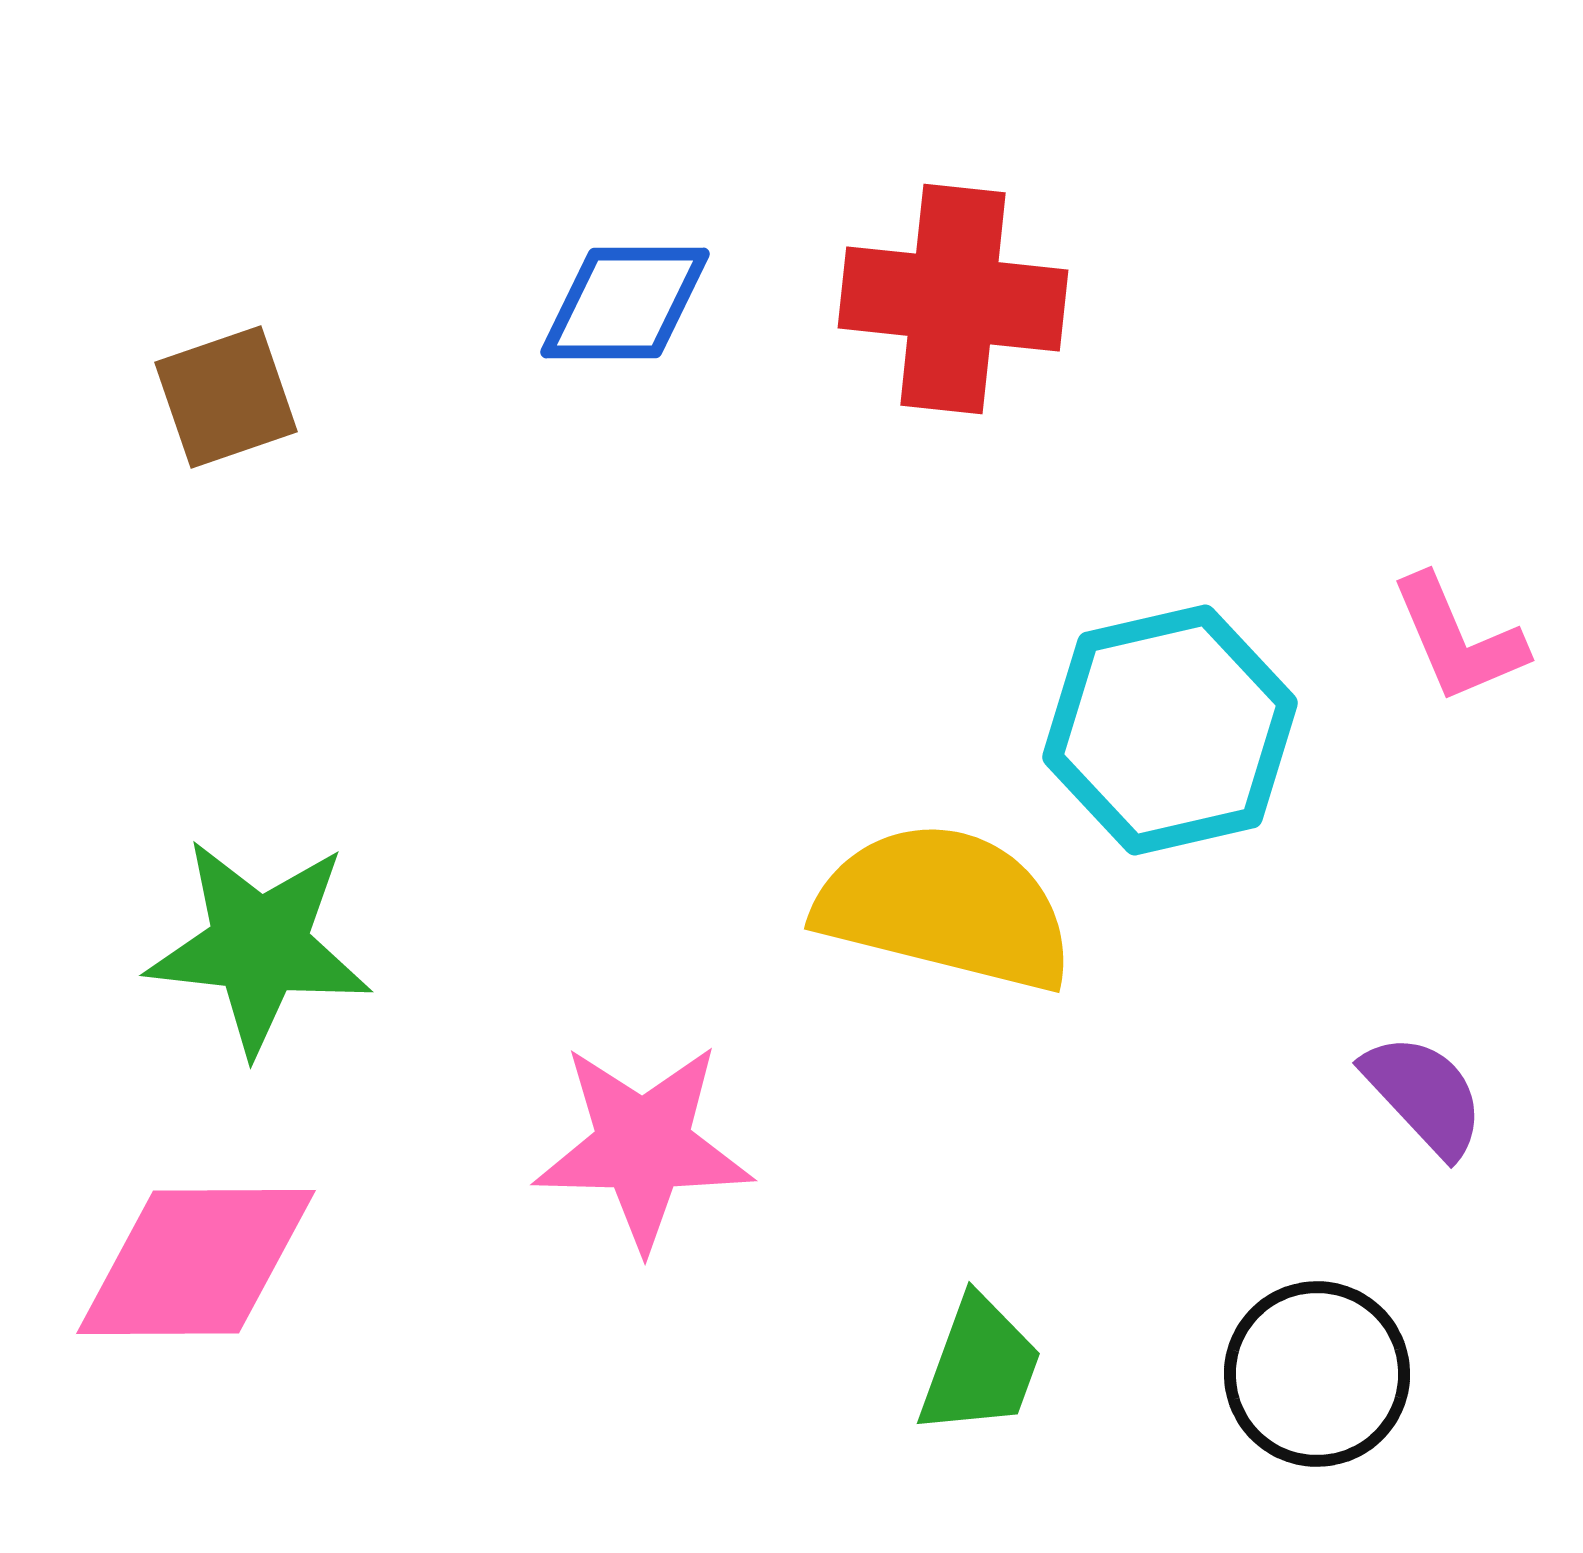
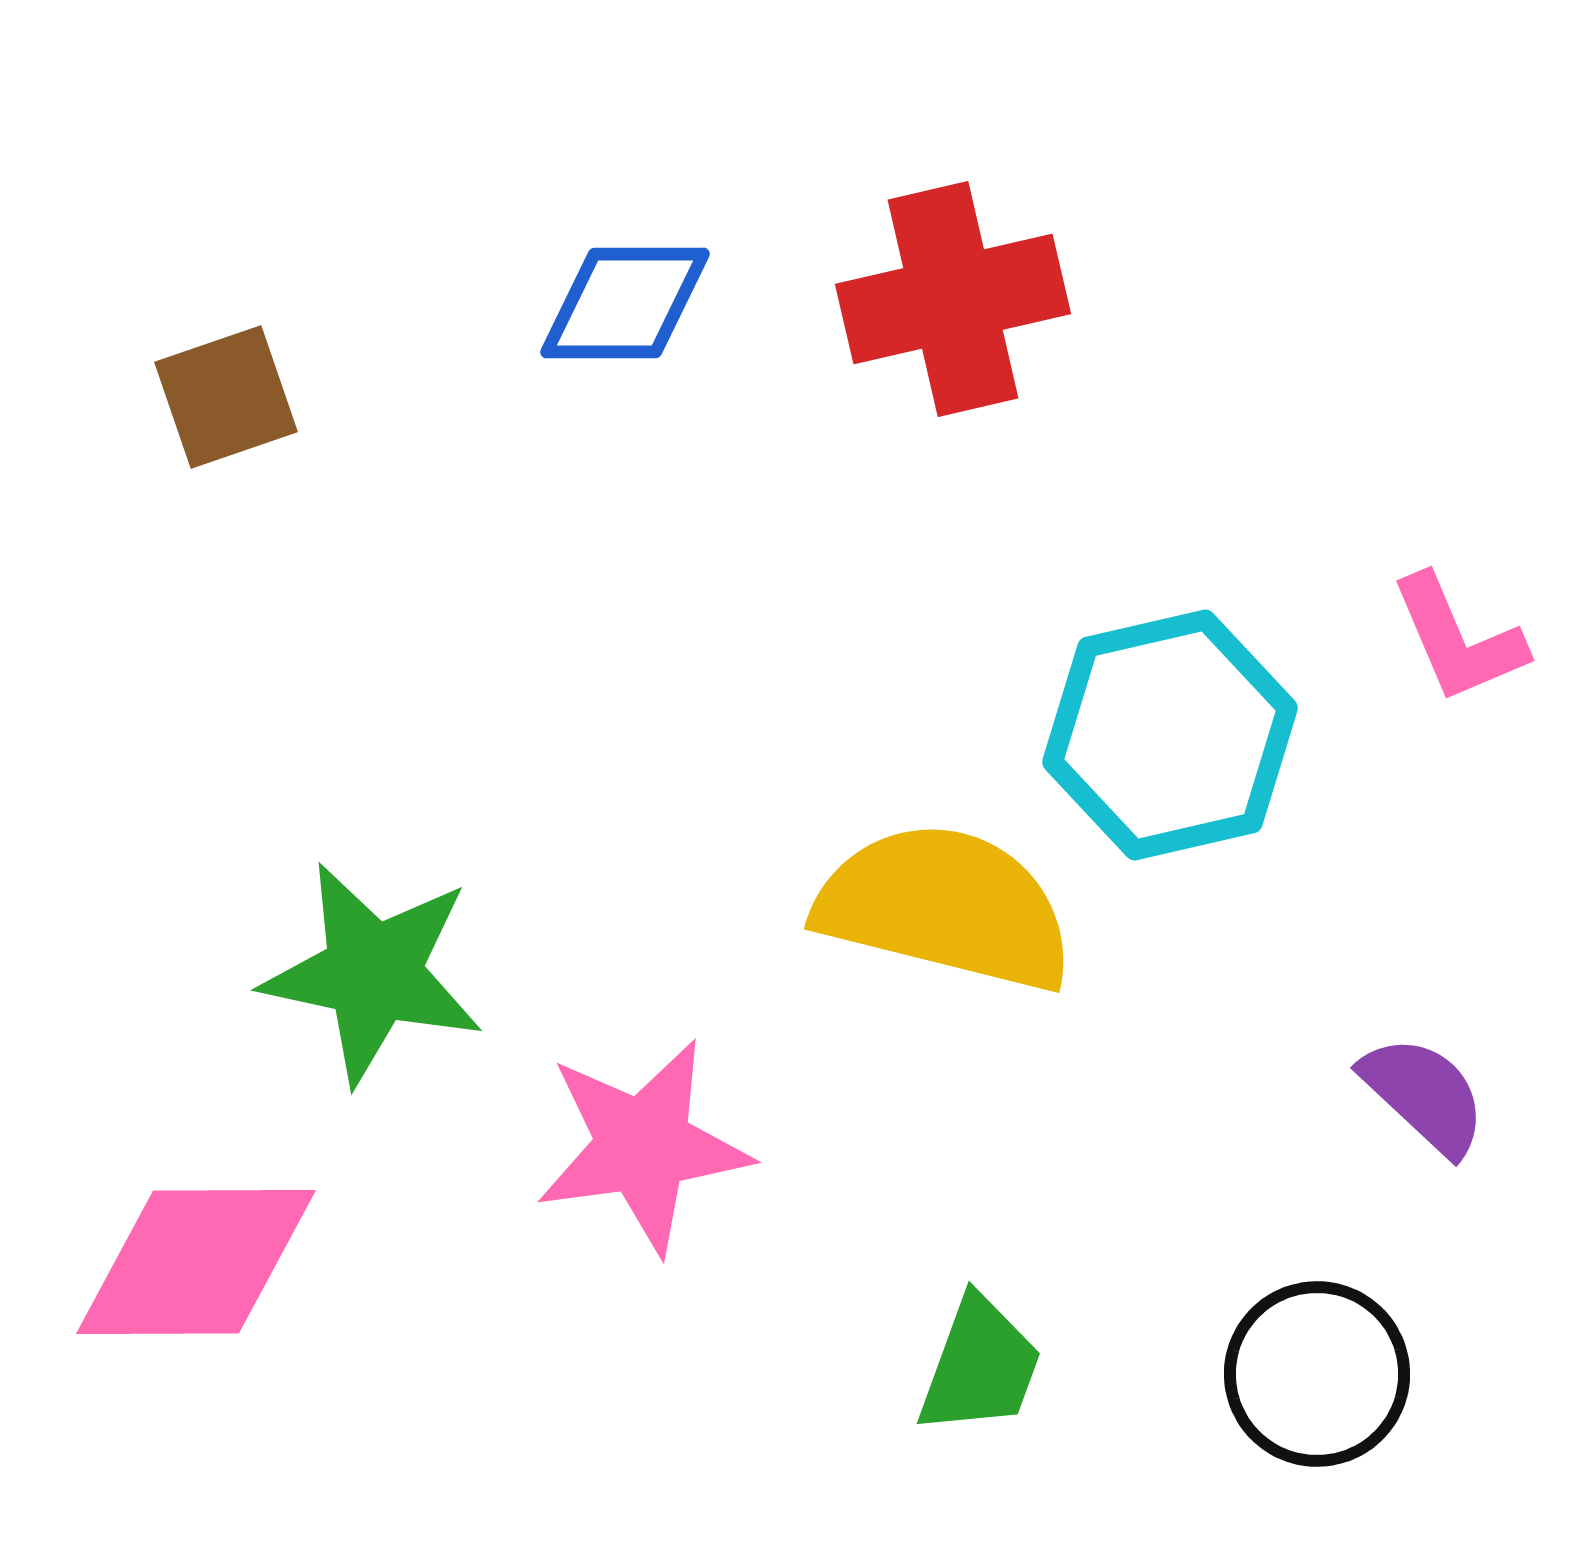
red cross: rotated 19 degrees counterclockwise
cyan hexagon: moved 5 px down
green star: moved 114 px right, 27 px down; rotated 6 degrees clockwise
purple semicircle: rotated 4 degrees counterclockwise
pink star: rotated 9 degrees counterclockwise
